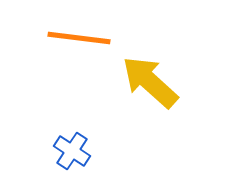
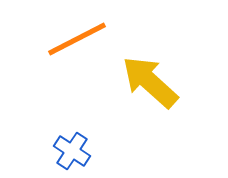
orange line: moved 2 px left, 1 px down; rotated 34 degrees counterclockwise
